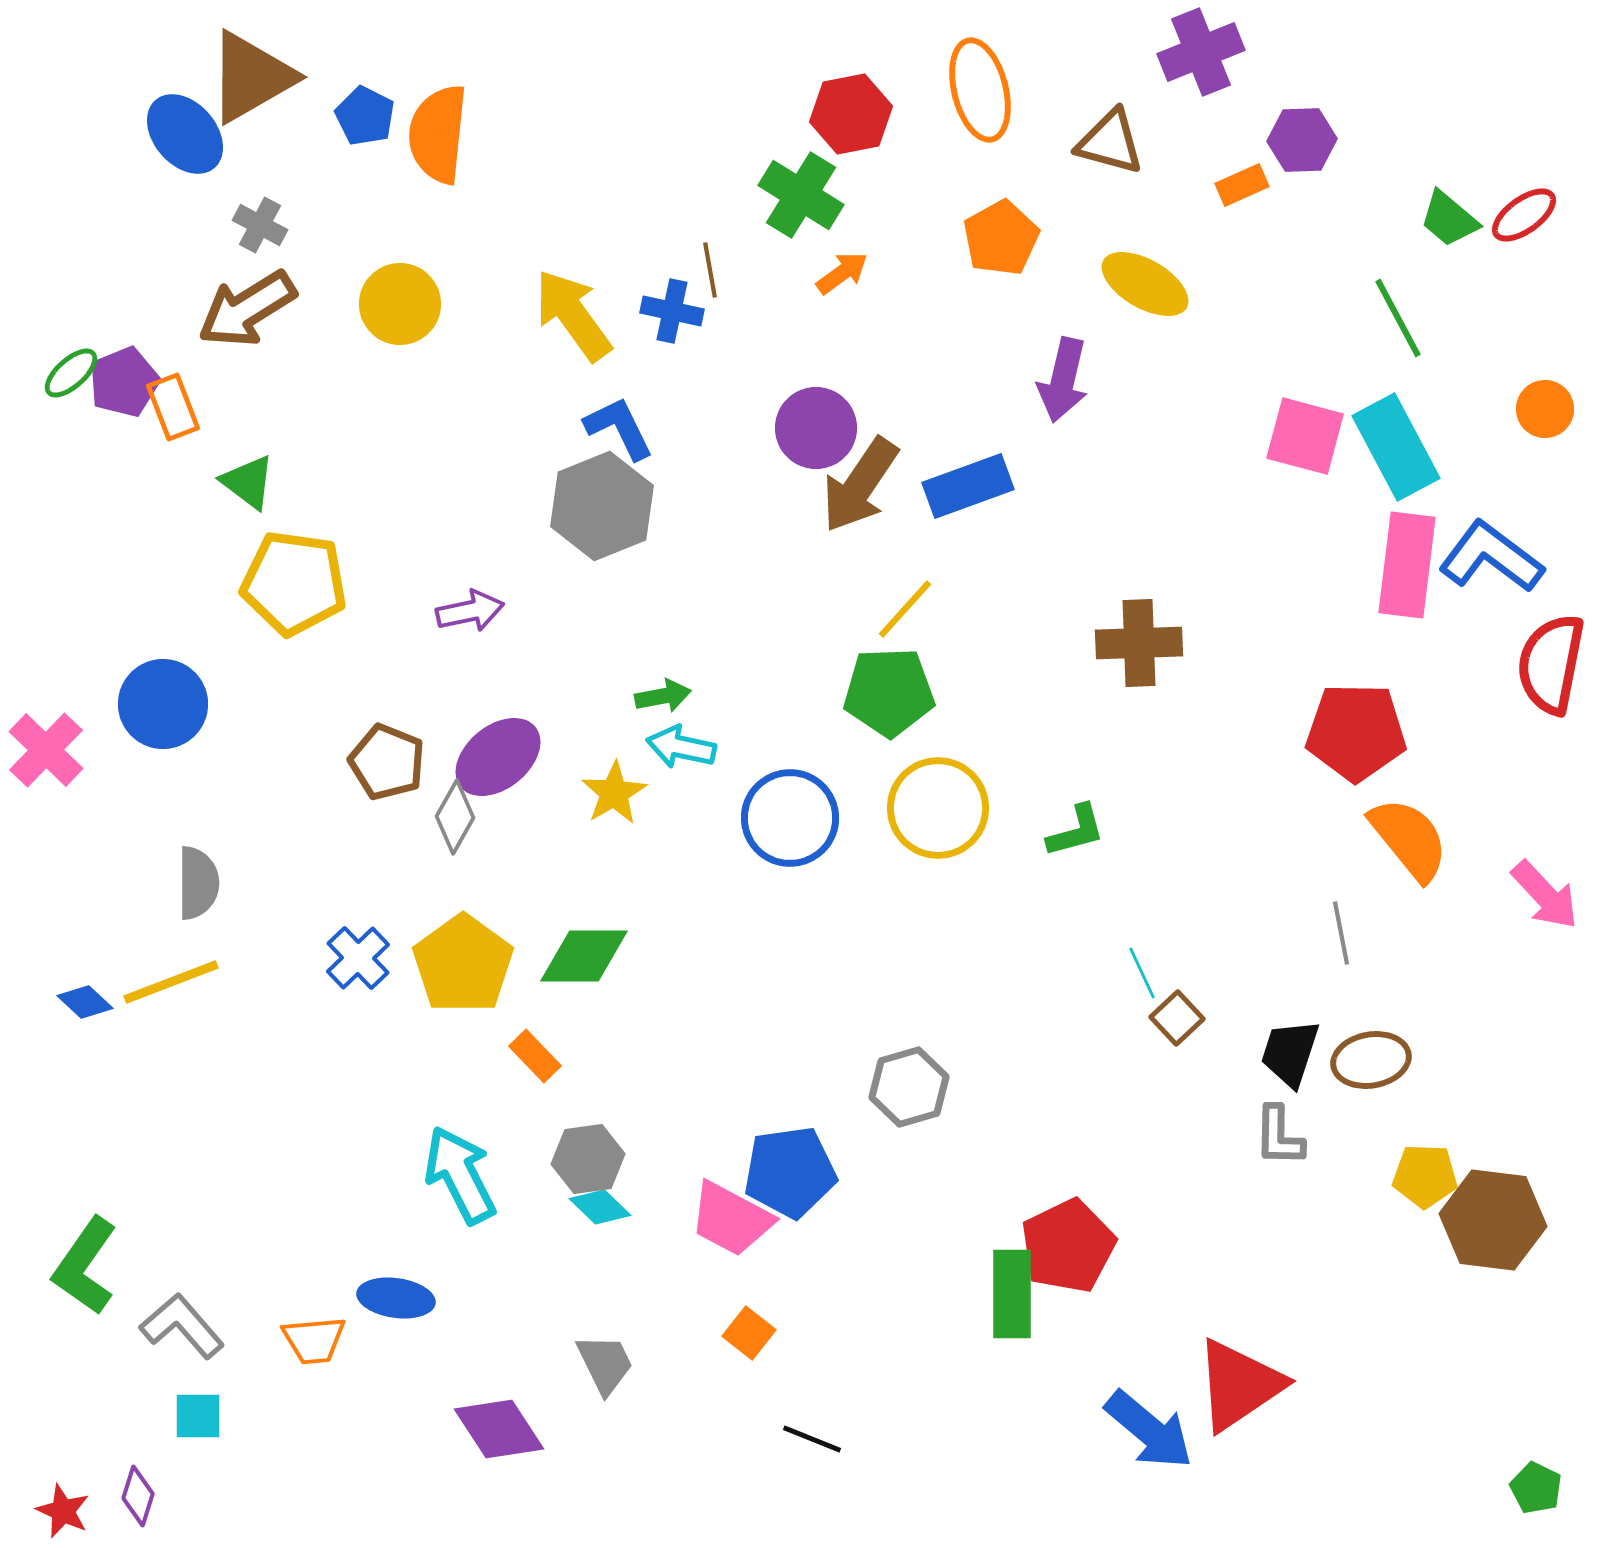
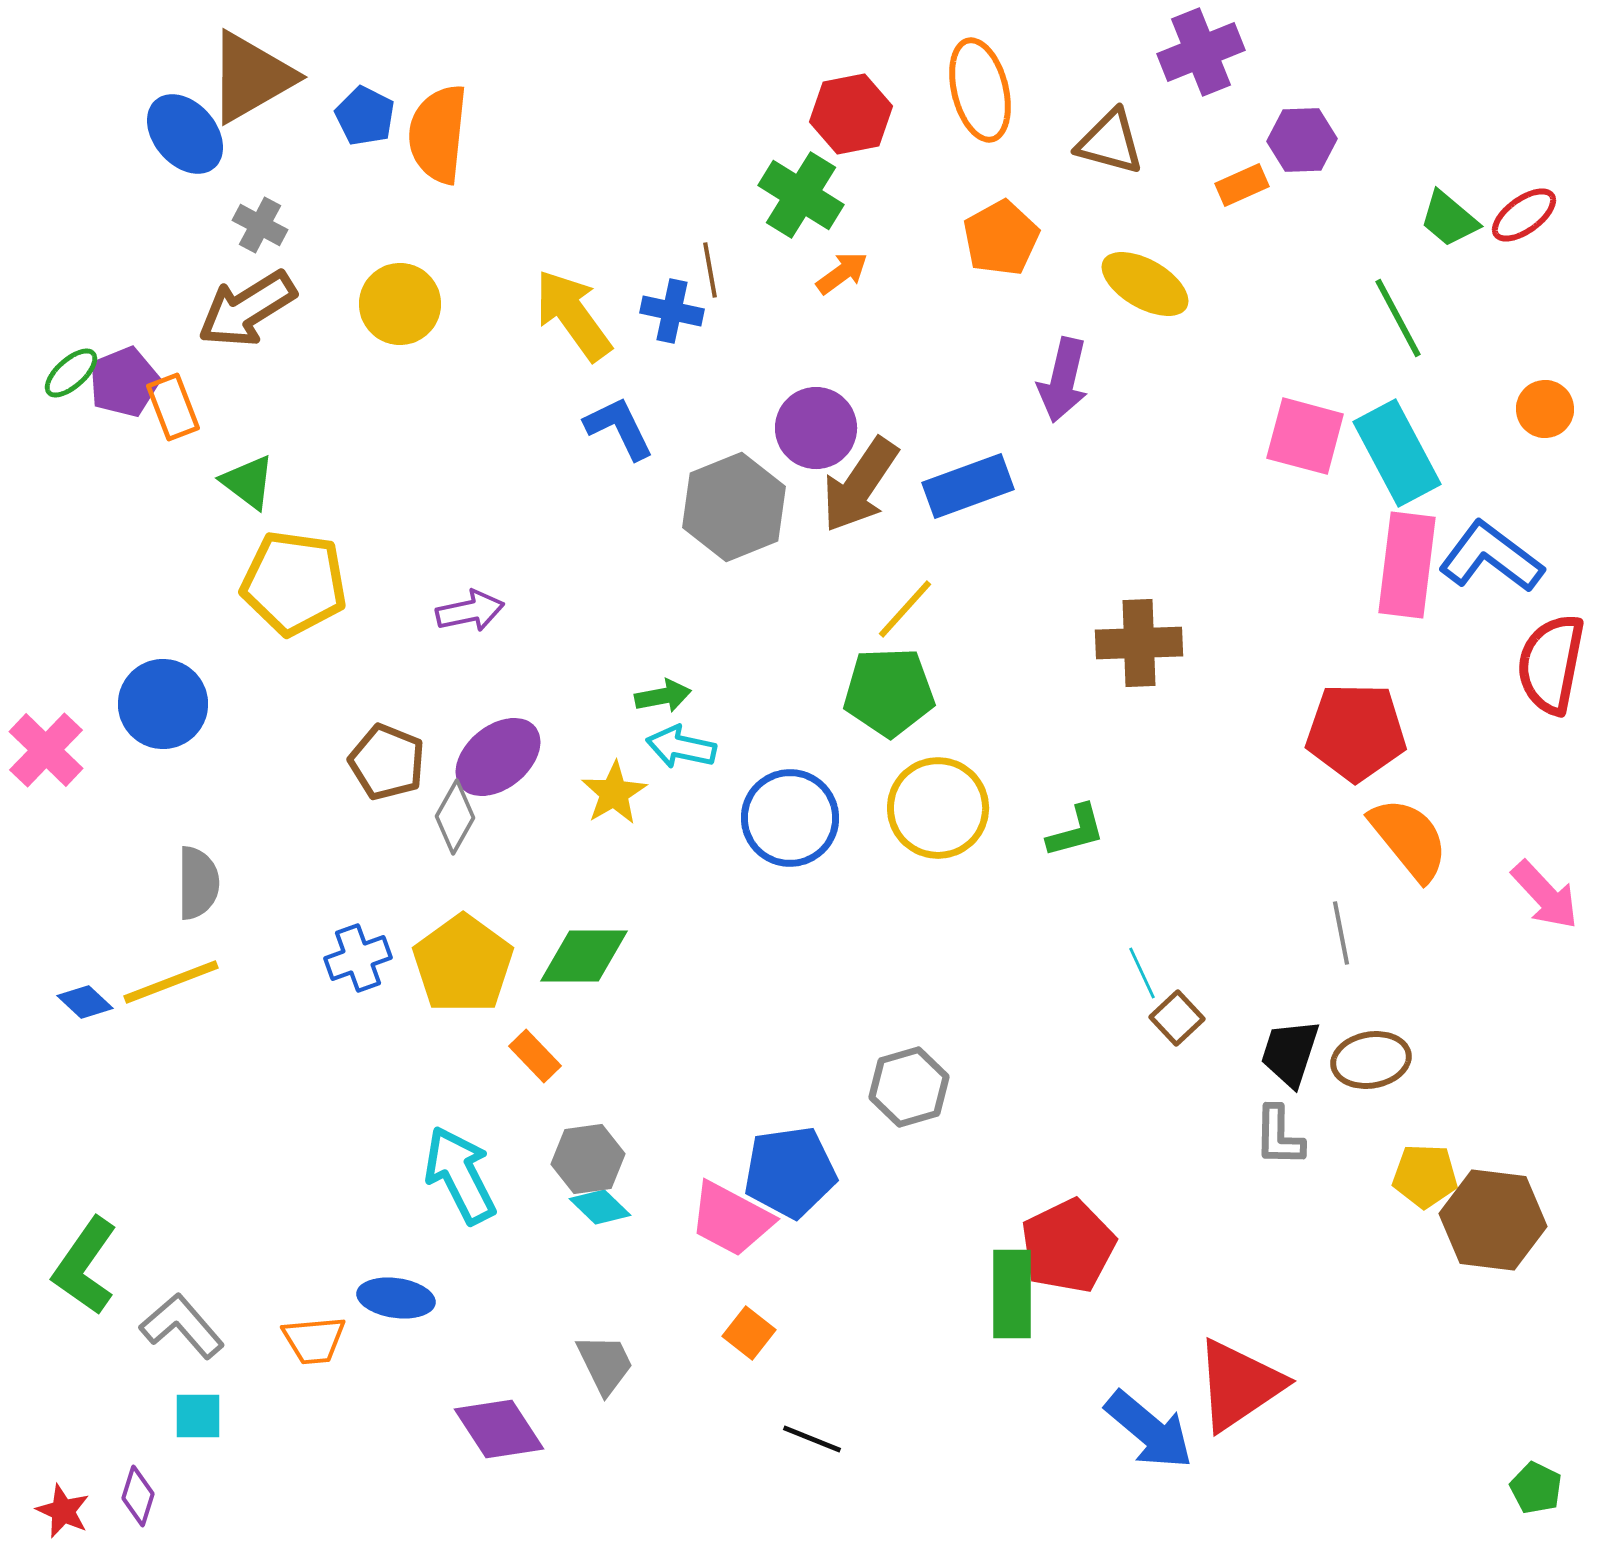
cyan rectangle at (1396, 447): moved 1 px right, 6 px down
gray hexagon at (602, 506): moved 132 px right, 1 px down
blue cross at (358, 958): rotated 24 degrees clockwise
